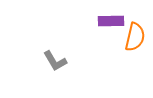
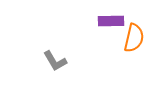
orange semicircle: moved 1 px left, 1 px down
